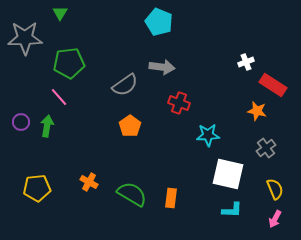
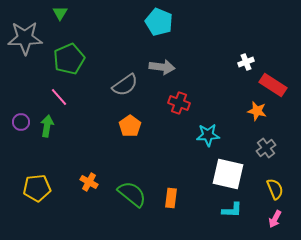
green pentagon: moved 4 px up; rotated 16 degrees counterclockwise
green semicircle: rotated 8 degrees clockwise
